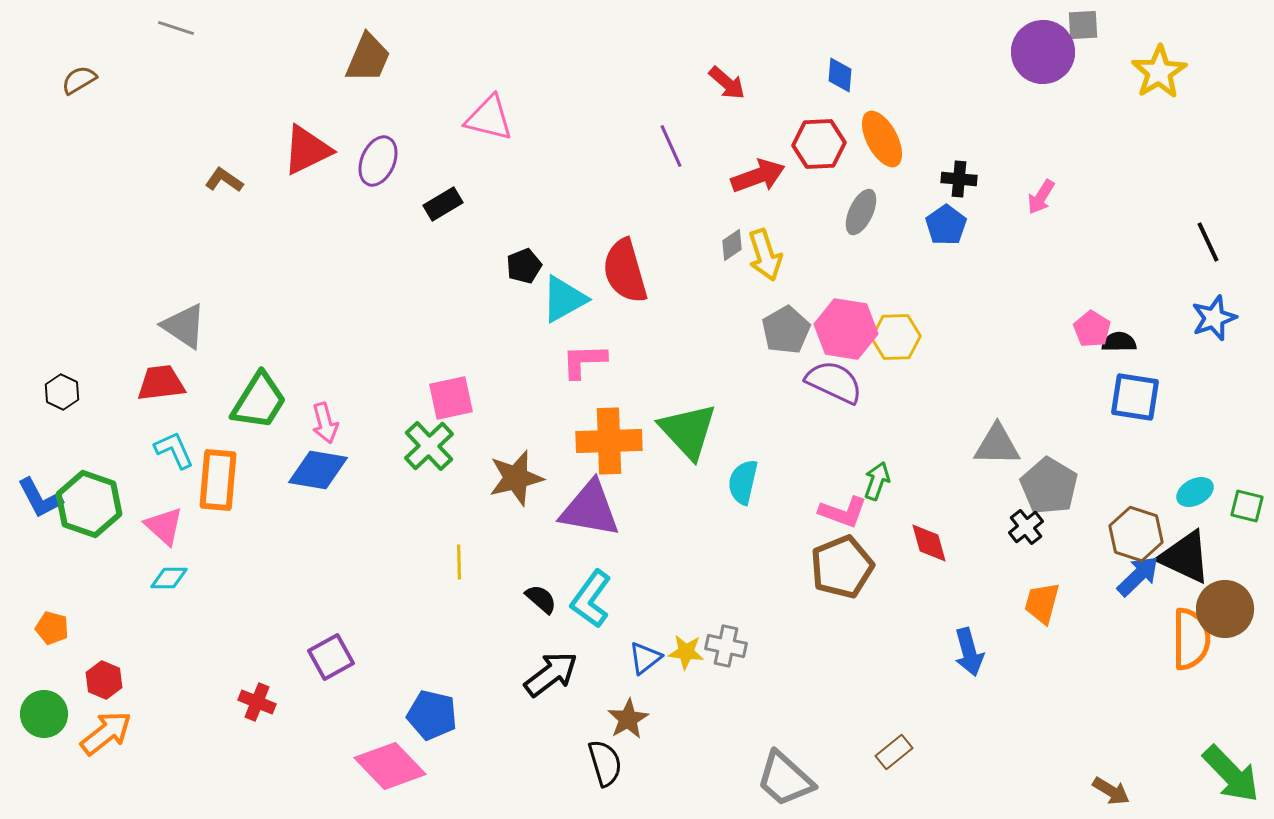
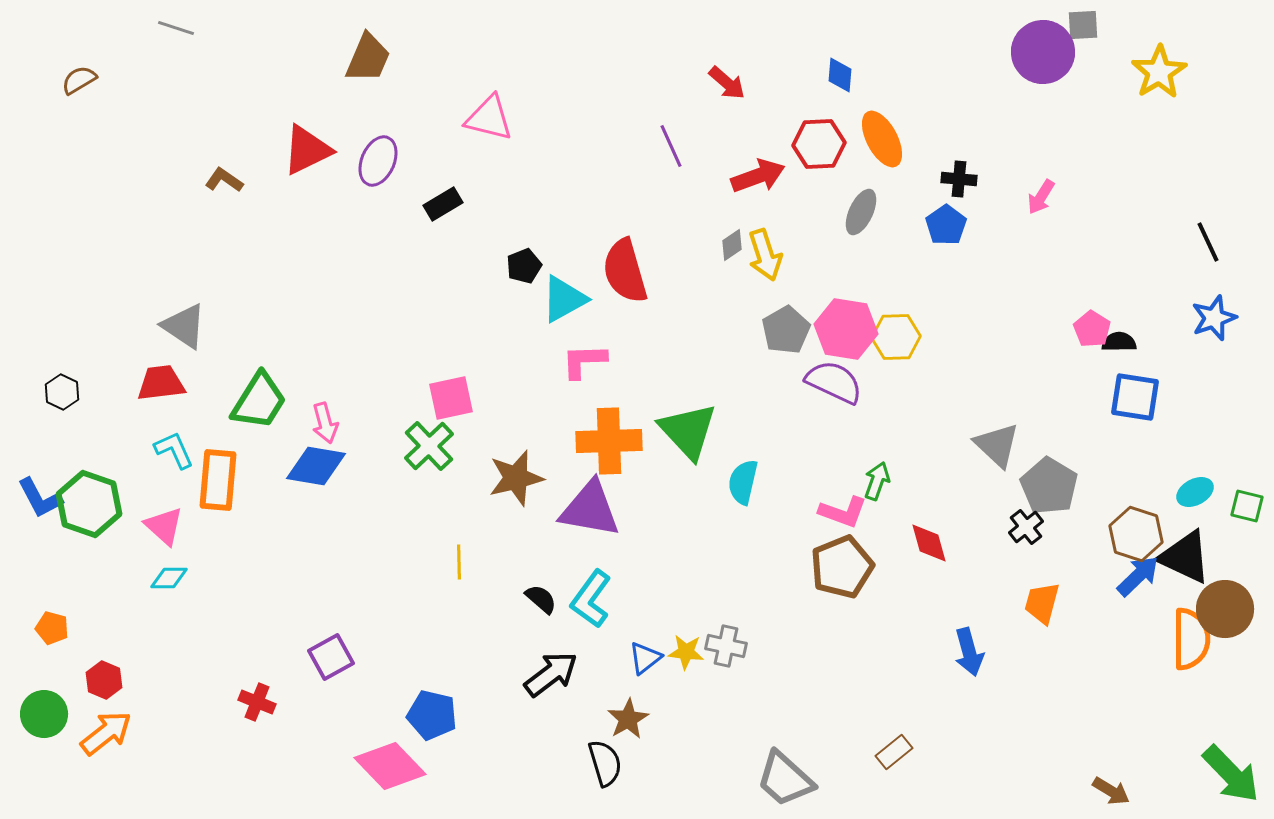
gray triangle at (997, 445): rotated 42 degrees clockwise
blue diamond at (318, 470): moved 2 px left, 4 px up
